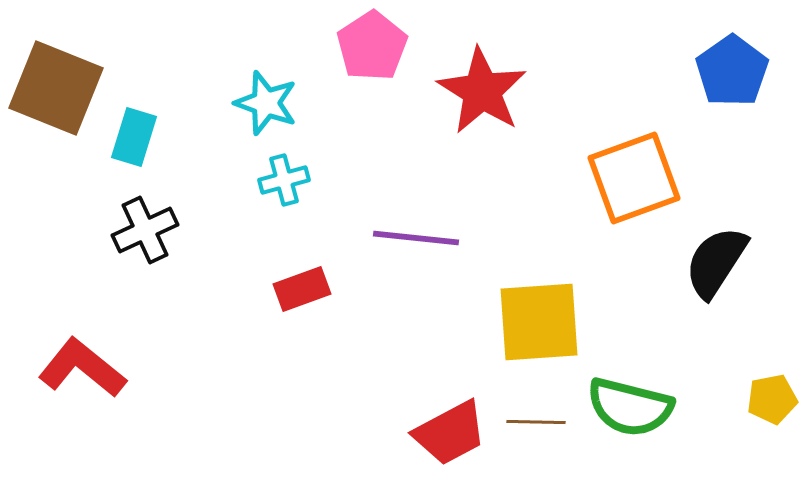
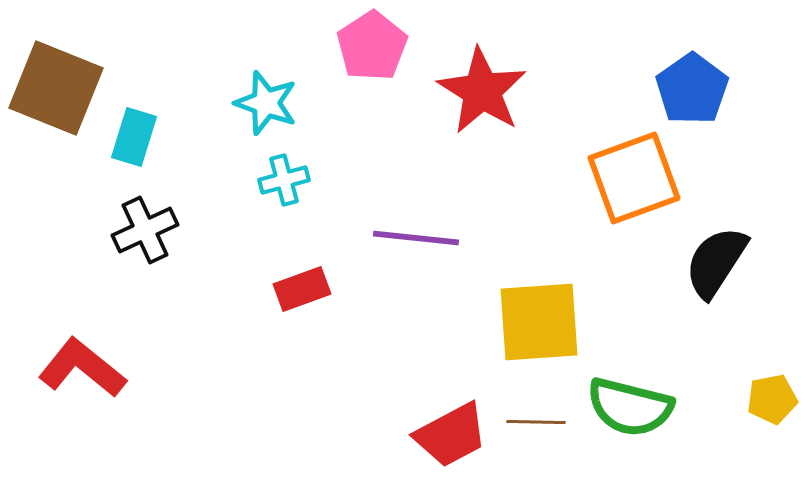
blue pentagon: moved 40 px left, 18 px down
red trapezoid: moved 1 px right, 2 px down
